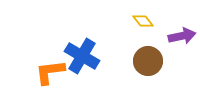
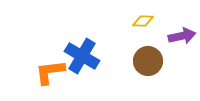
yellow diamond: rotated 50 degrees counterclockwise
